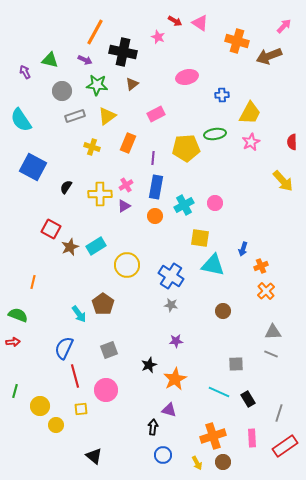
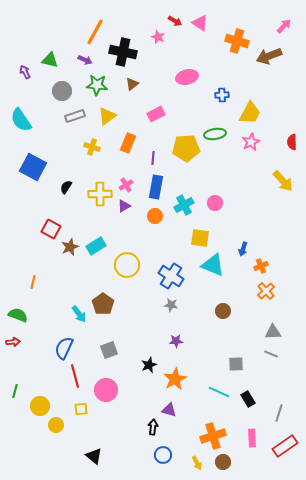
cyan triangle at (213, 265): rotated 10 degrees clockwise
